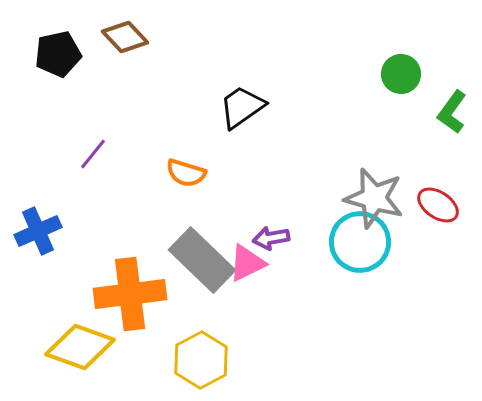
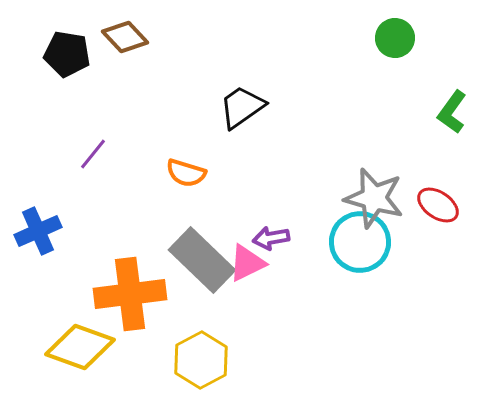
black pentagon: moved 9 px right; rotated 21 degrees clockwise
green circle: moved 6 px left, 36 px up
